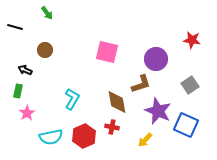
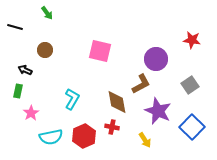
pink square: moved 7 px left, 1 px up
brown L-shape: rotated 10 degrees counterclockwise
pink star: moved 4 px right
blue square: moved 6 px right, 2 px down; rotated 20 degrees clockwise
yellow arrow: rotated 77 degrees counterclockwise
